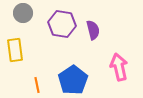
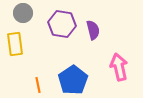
yellow rectangle: moved 6 px up
orange line: moved 1 px right
